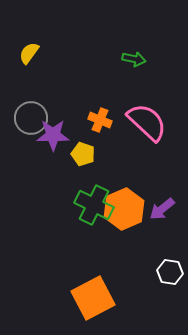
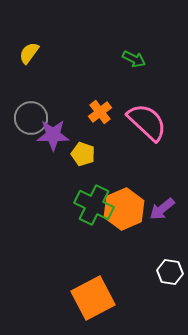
green arrow: rotated 15 degrees clockwise
orange cross: moved 8 px up; rotated 30 degrees clockwise
